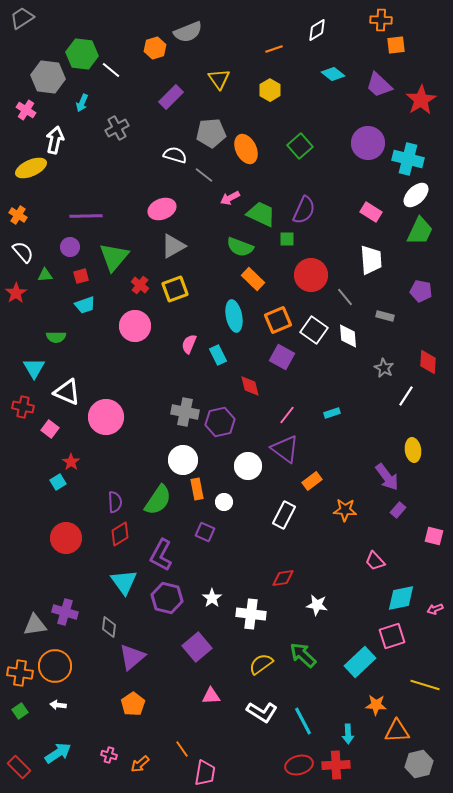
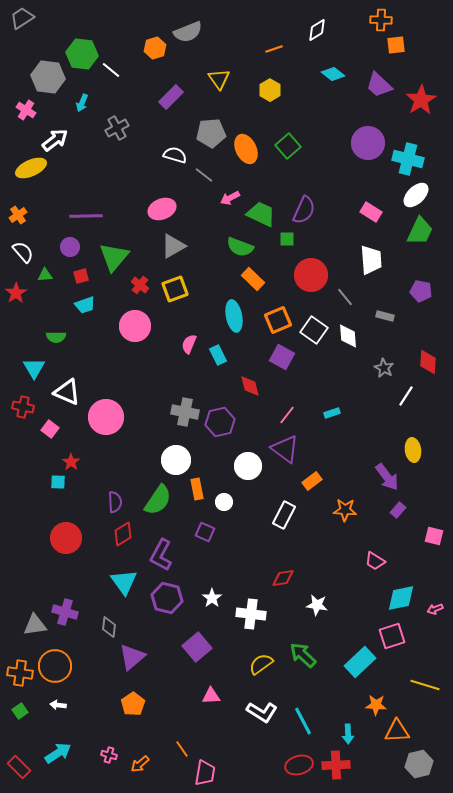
white arrow at (55, 140): rotated 40 degrees clockwise
green square at (300, 146): moved 12 px left
orange cross at (18, 215): rotated 24 degrees clockwise
white circle at (183, 460): moved 7 px left
cyan square at (58, 482): rotated 35 degrees clockwise
red diamond at (120, 534): moved 3 px right
pink trapezoid at (375, 561): rotated 15 degrees counterclockwise
